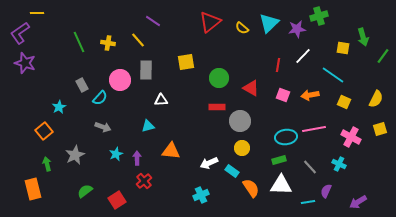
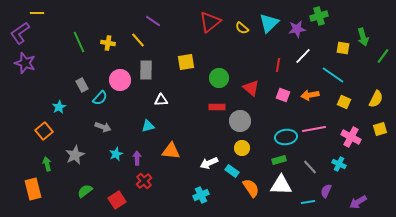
red triangle at (251, 88): rotated 12 degrees clockwise
